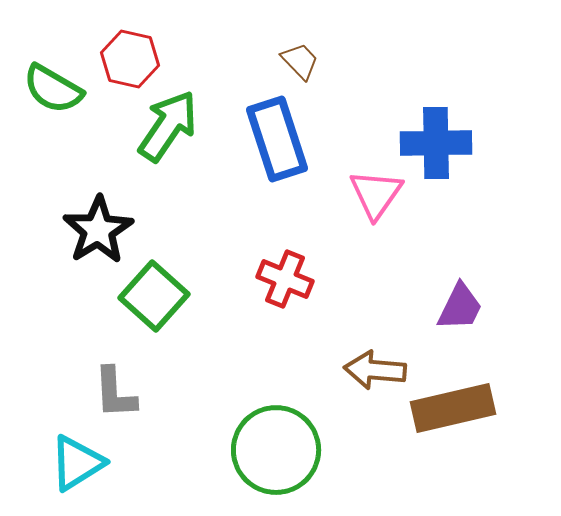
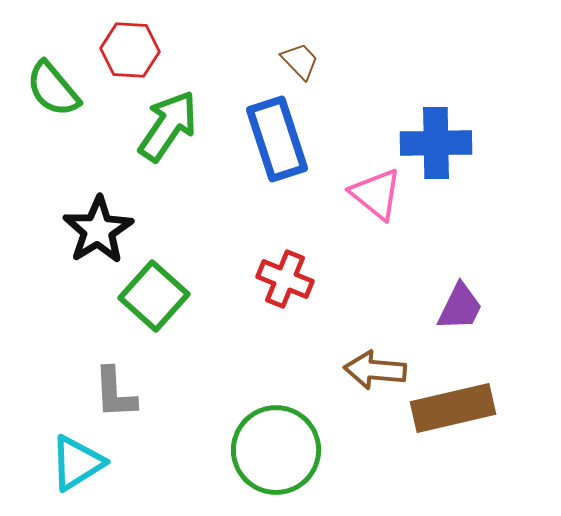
red hexagon: moved 9 px up; rotated 10 degrees counterclockwise
green semicircle: rotated 20 degrees clockwise
pink triangle: rotated 26 degrees counterclockwise
